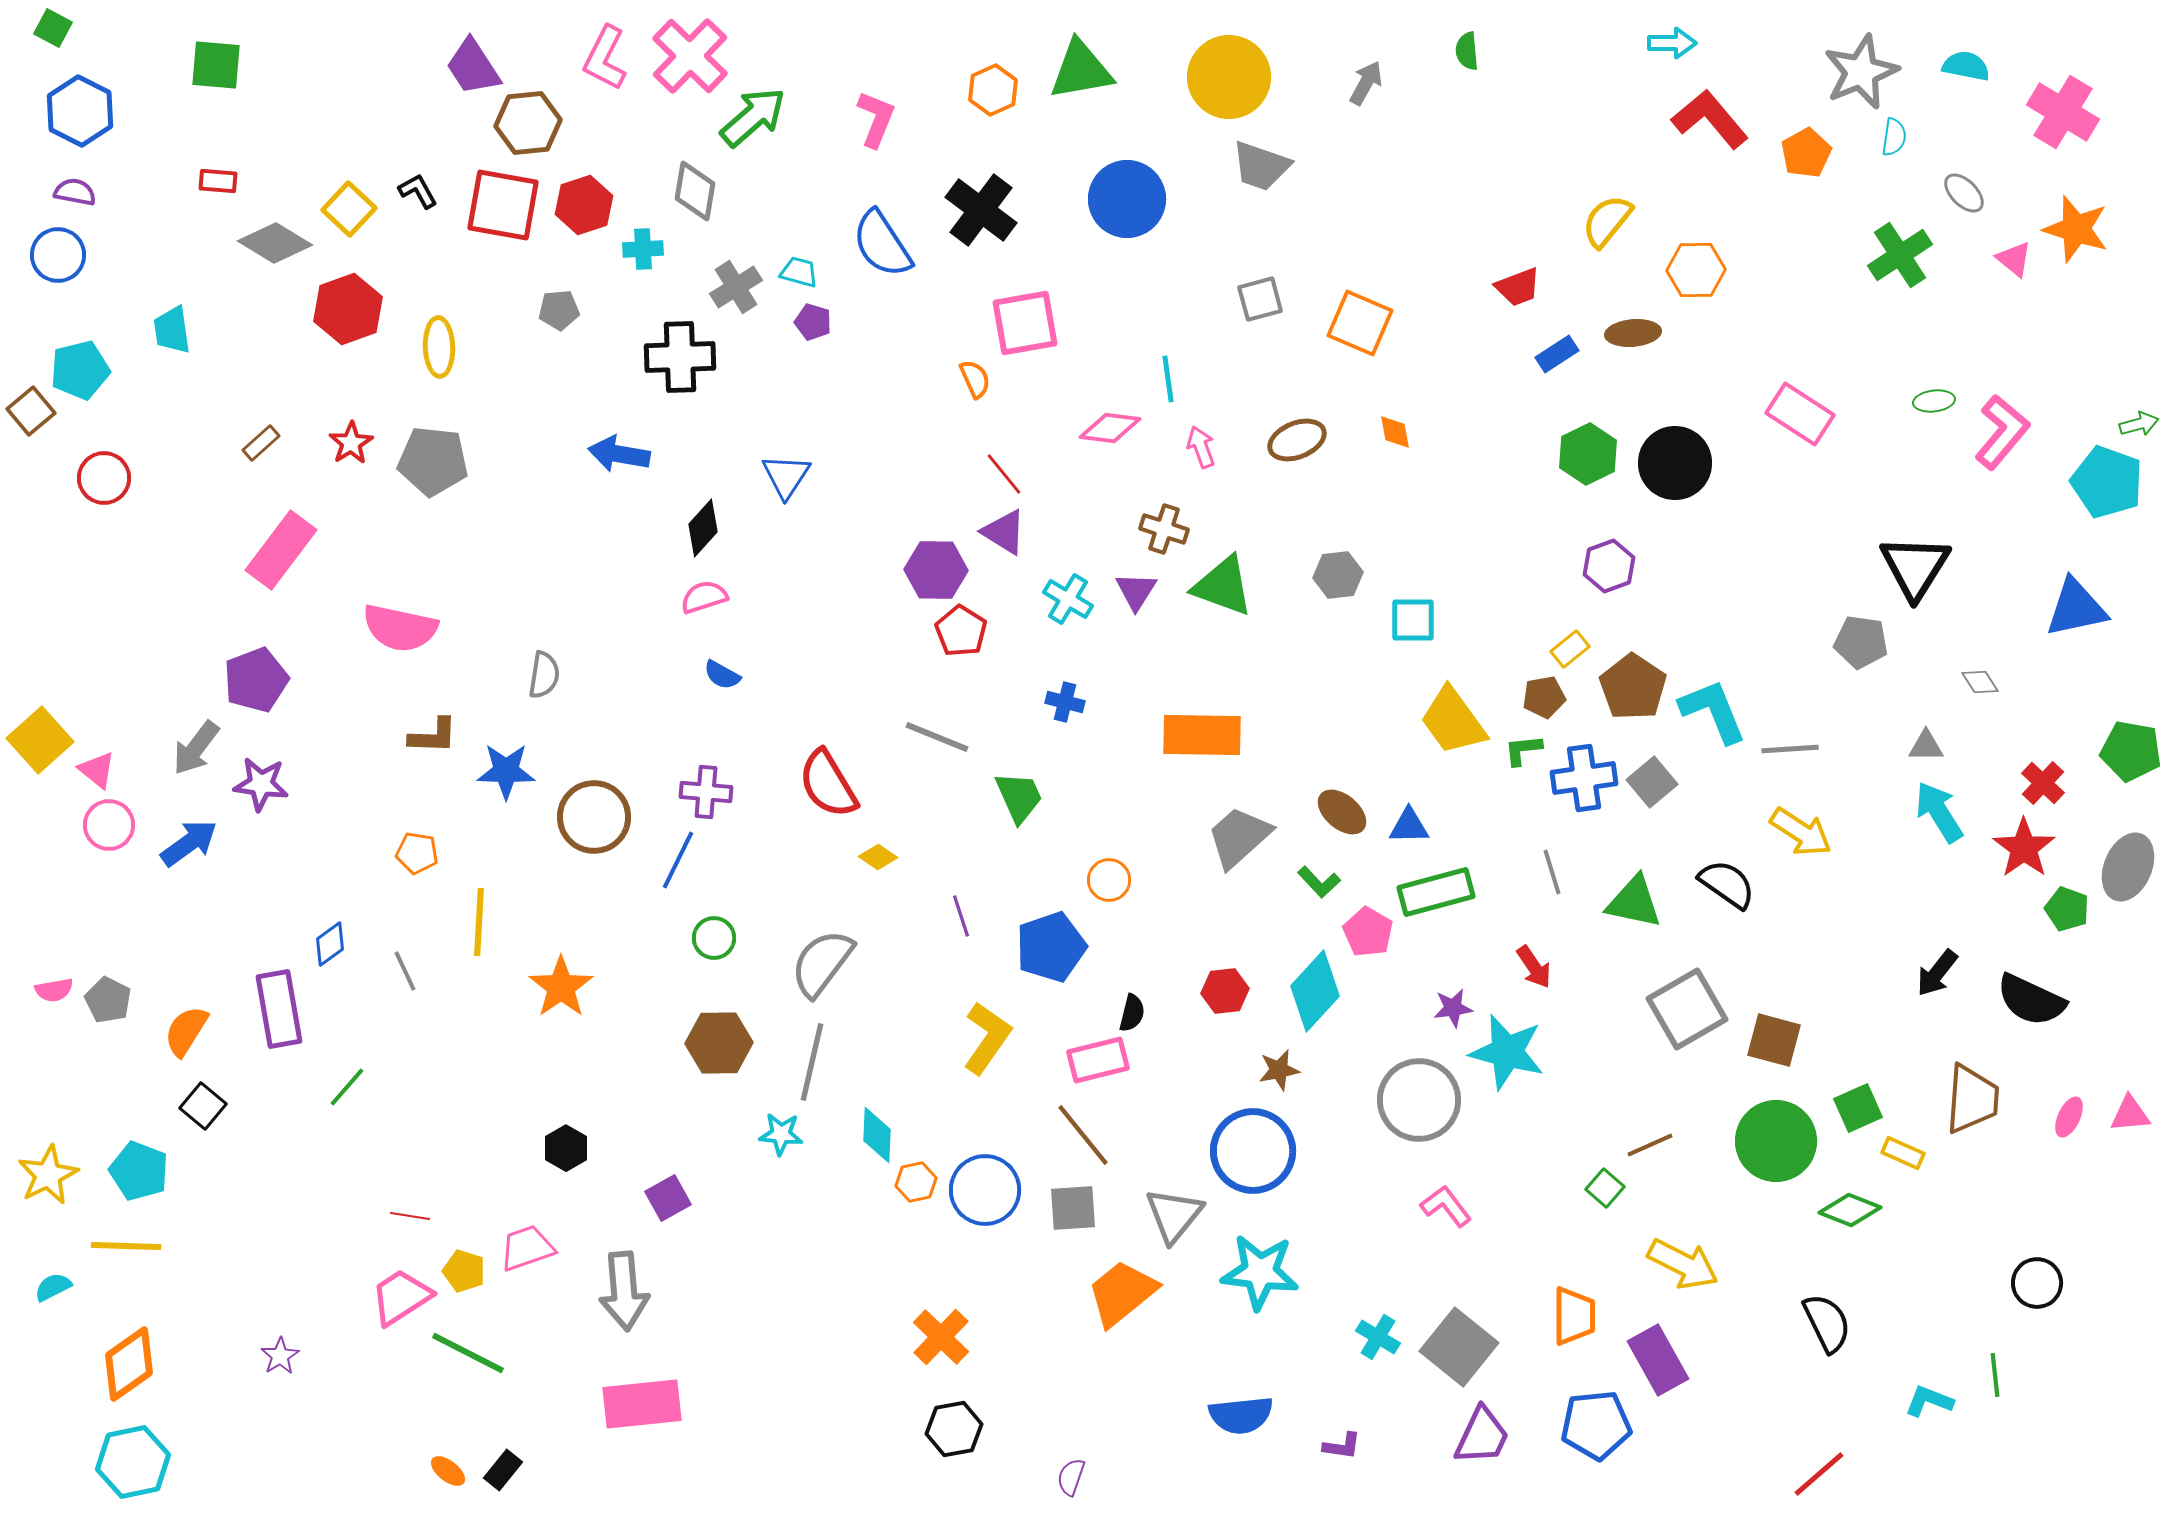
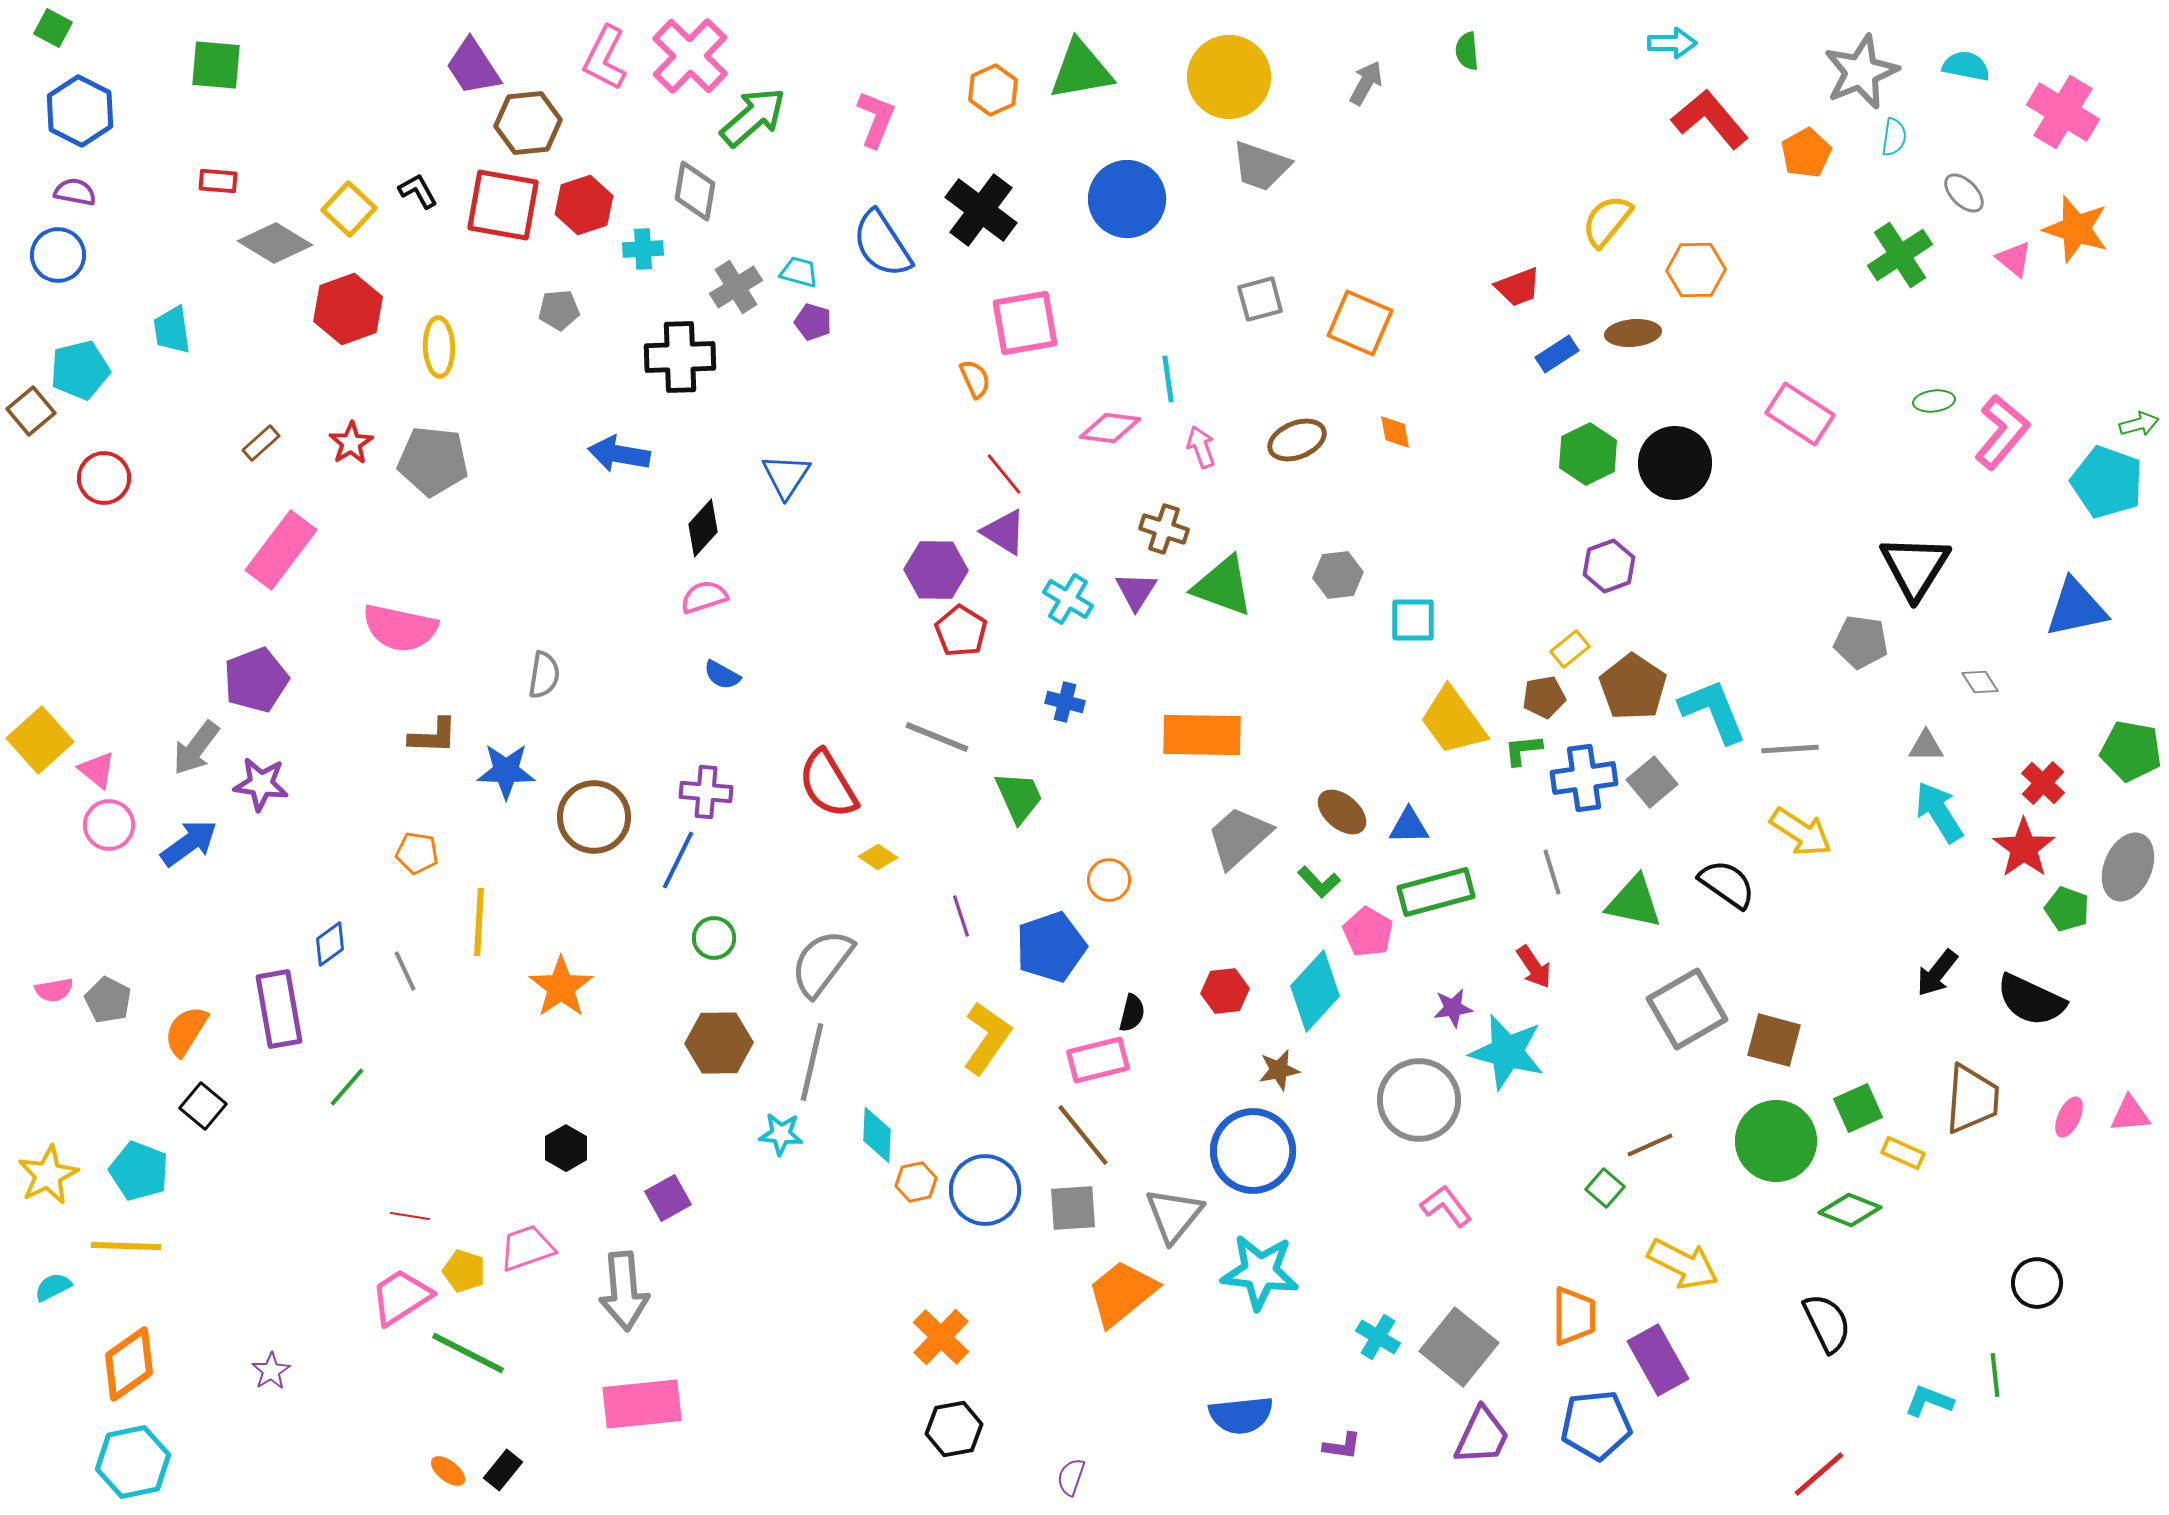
purple star at (280, 1356): moved 9 px left, 15 px down
